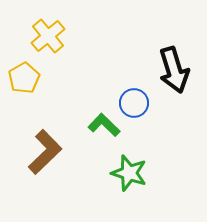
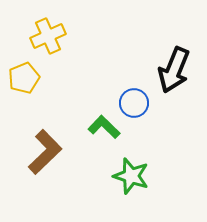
yellow cross: rotated 16 degrees clockwise
black arrow: rotated 39 degrees clockwise
yellow pentagon: rotated 8 degrees clockwise
green L-shape: moved 2 px down
green star: moved 2 px right, 3 px down
